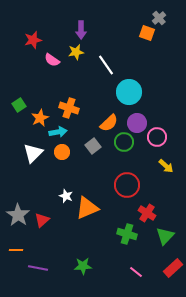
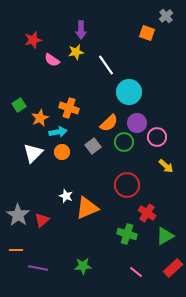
gray cross: moved 7 px right, 2 px up
green triangle: rotated 18 degrees clockwise
